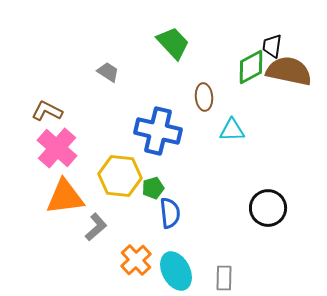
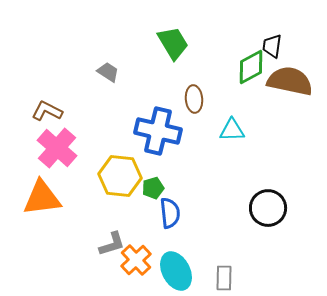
green trapezoid: rotated 12 degrees clockwise
brown semicircle: moved 1 px right, 10 px down
brown ellipse: moved 10 px left, 2 px down
orange triangle: moved 23 px left, 1 px down
gray L-shape: moved 16 px right, 17 px down; rotated 24 degrees clockwise
